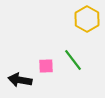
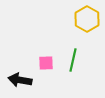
green line: rotated 50 degrees clockwise
pink square: moved 3 px up
